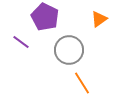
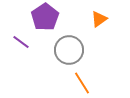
purple pentagon: rotated 12 degrees clockwise
